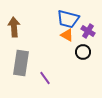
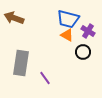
brown arrow: moved 9 px up; rotated 66 degrees counterclockwise
